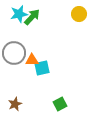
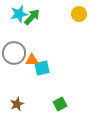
brown star: moved 2 px right
